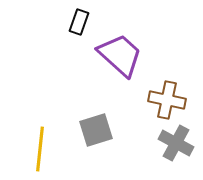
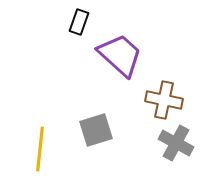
brown cross: moved 3 px left
